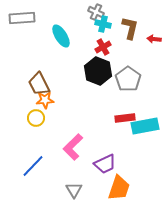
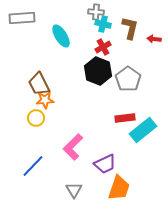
gray cross: rotated 21 degrees counterclockwise
cyan rectangle: moved 2 px left, 4 px down; rotated 28 degrees counterclockwise
